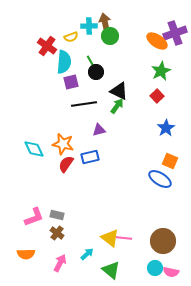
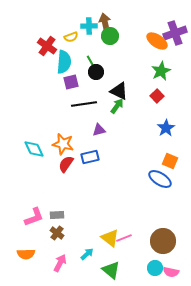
gray rectangle: rotated 16 degrees counterclockwise
pink line: rotated 28 degrees counterclockwise
